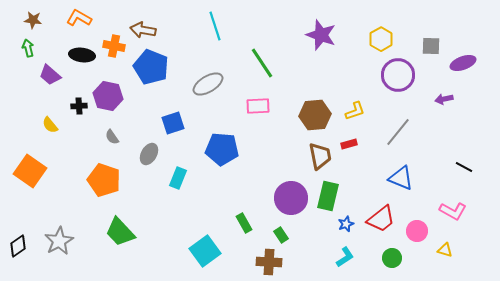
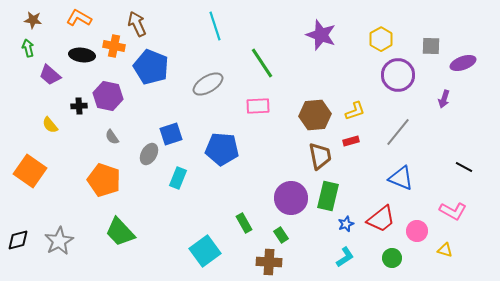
brown arrow at (143, 30): moved 6 px left, 6 px up; rotated 55 degrees clockwise
purple arrow at (444, 99): rotated 60 degrees counterclockwise
blue square at (173, 123): moved 2 px left, 11 px down
red rectangle at (349, 144): moved 2 px right, 3 px up
black diamond at (18, 246): moved 6 px up; rotated 20 degrees clockwise
